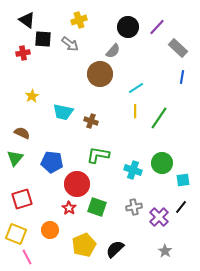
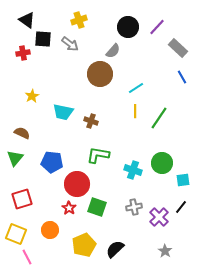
blue line: rotated 40 degrees counterclockwise
